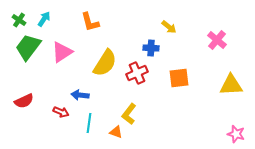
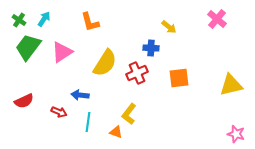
pink cross: moved 21 px up
yellow triangle: rotated 10 degrees counterclockwise
red arrow: moved 2 px left
cyan line: moved 1 px left, 1 px up
